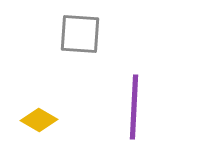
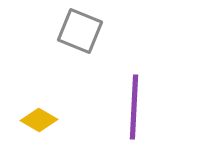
gray square: moved 3 px up; rotated 18 degrees clockwise
